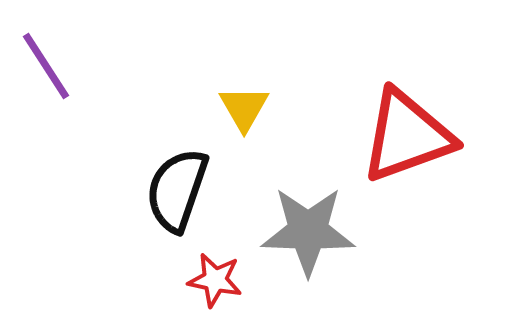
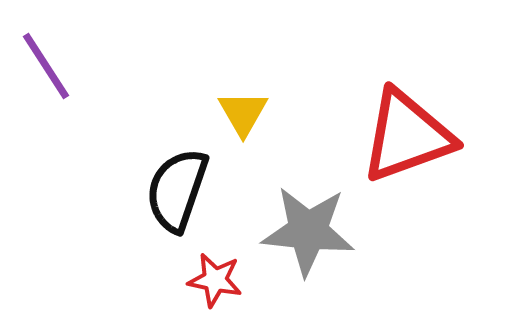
yellow triangle: moved 1 px left, 5 px down
gray star: rotated 4 degrees clockwise
